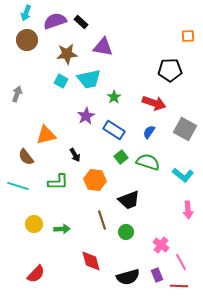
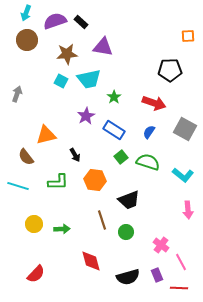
red line: moved 2 px down
